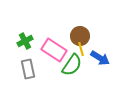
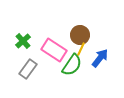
brown circle: moved 1 px up
green cross: moved 2 px left; rotated 14 degrees counterclockwise
yellow line: rotated 40 degrees clockwise
blue arrow: rotated 84 degrees counterclockwise
gray rectangle: rotated 48 degrees clockwise
